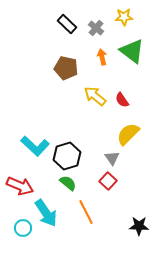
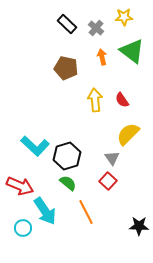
yellow arrow: moved 4 px down; rotated 45 degrees clockwise
cyan arrow: moved 1 px left, 2 px up
